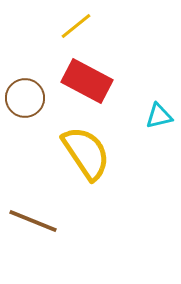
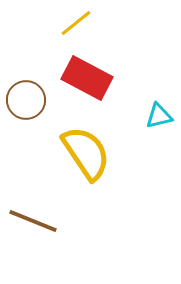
yellow line: moved 3 px up
red rectangle: moved 3 px up
brown circle: moved 1 px right, 2 px down
